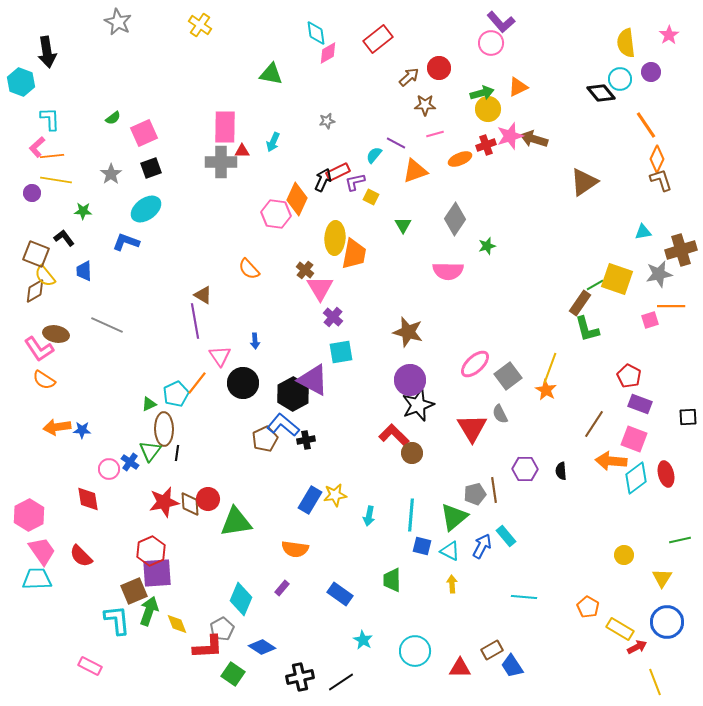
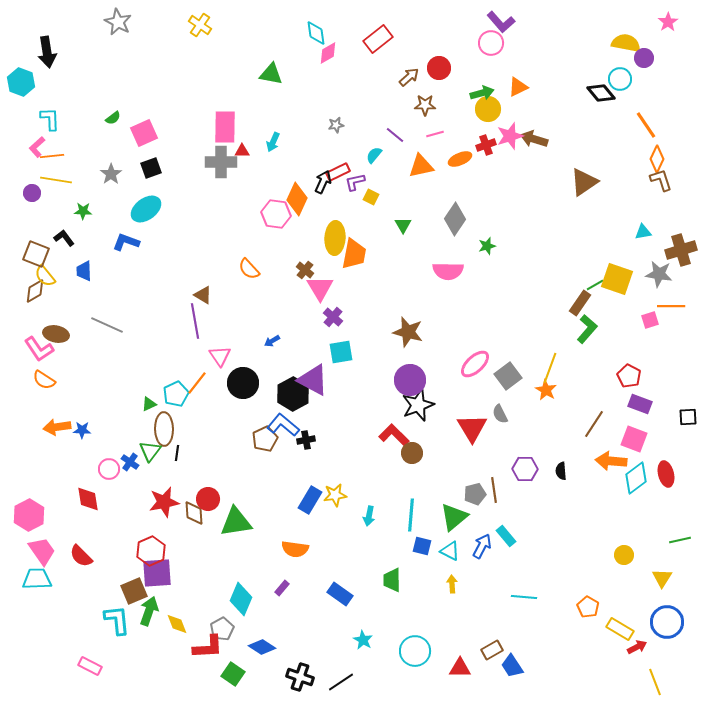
pink star at (669, 35): moved 1 px left, 13 px up
yellow semicircle at (626, 43): rotated 108 degrees clockwise
purple circle at (651, 72): moved 7 px left, 14 px up
gray star at (327, 121): moved 9 px right, 4 px down
purple line at (396, 143): moved 1 px left, 8 px up; rotated 12 degrees clockwise
orange triangle at (415, 171): moved 6 px right, 5 px up; rotated 8 degrees clockwise
black arrow at (323, 180): moved 2 px down
gray star at (659, 274): rotated 20 degrees clockwise
green L-shape at (587, 329): rotated 124 degrees counterclockwise
blue arrow at (255, 341): moved 17 px right; rotated 63 degrees clockwise
brown diamond at (190, 504): moved 4 px right, 9 px down
black cross at (300, 677): rotated 32 degrees clockwise
